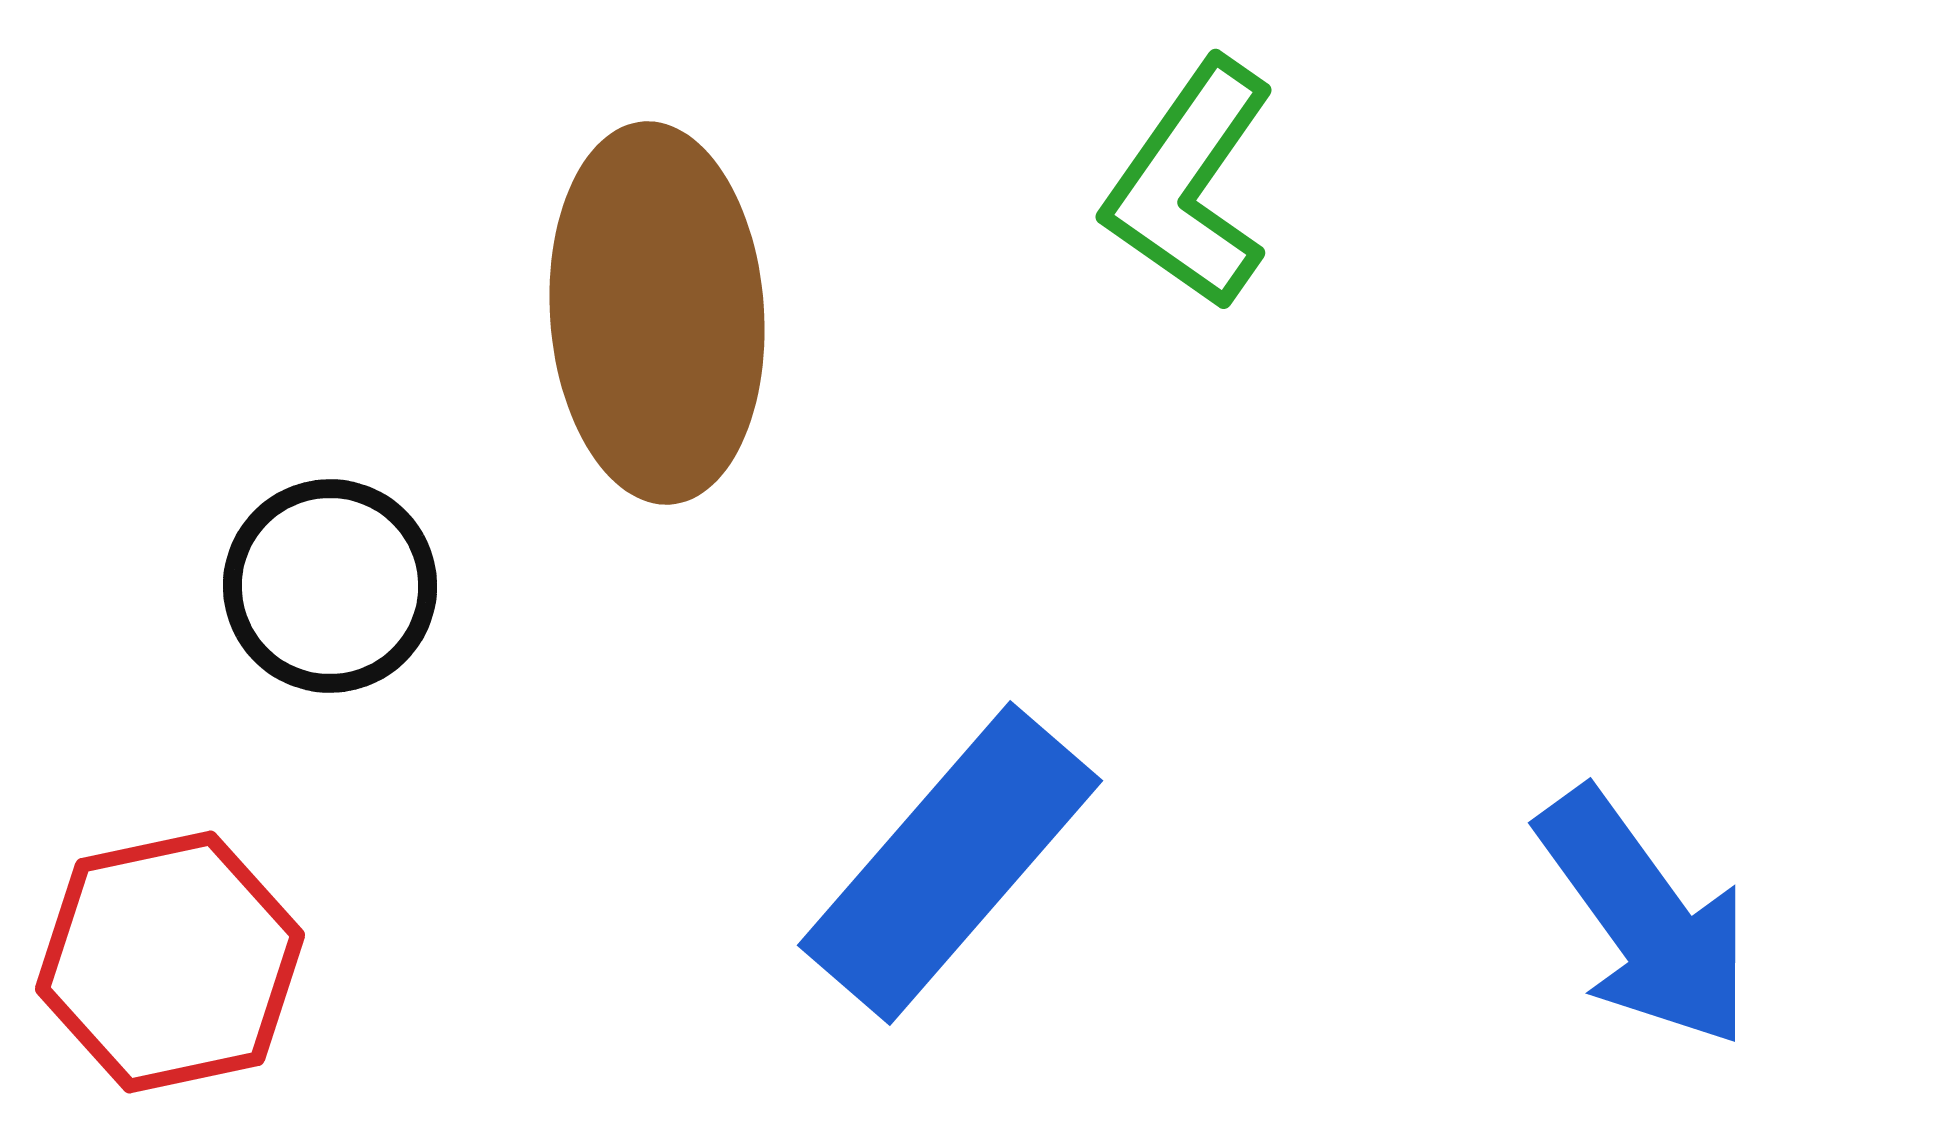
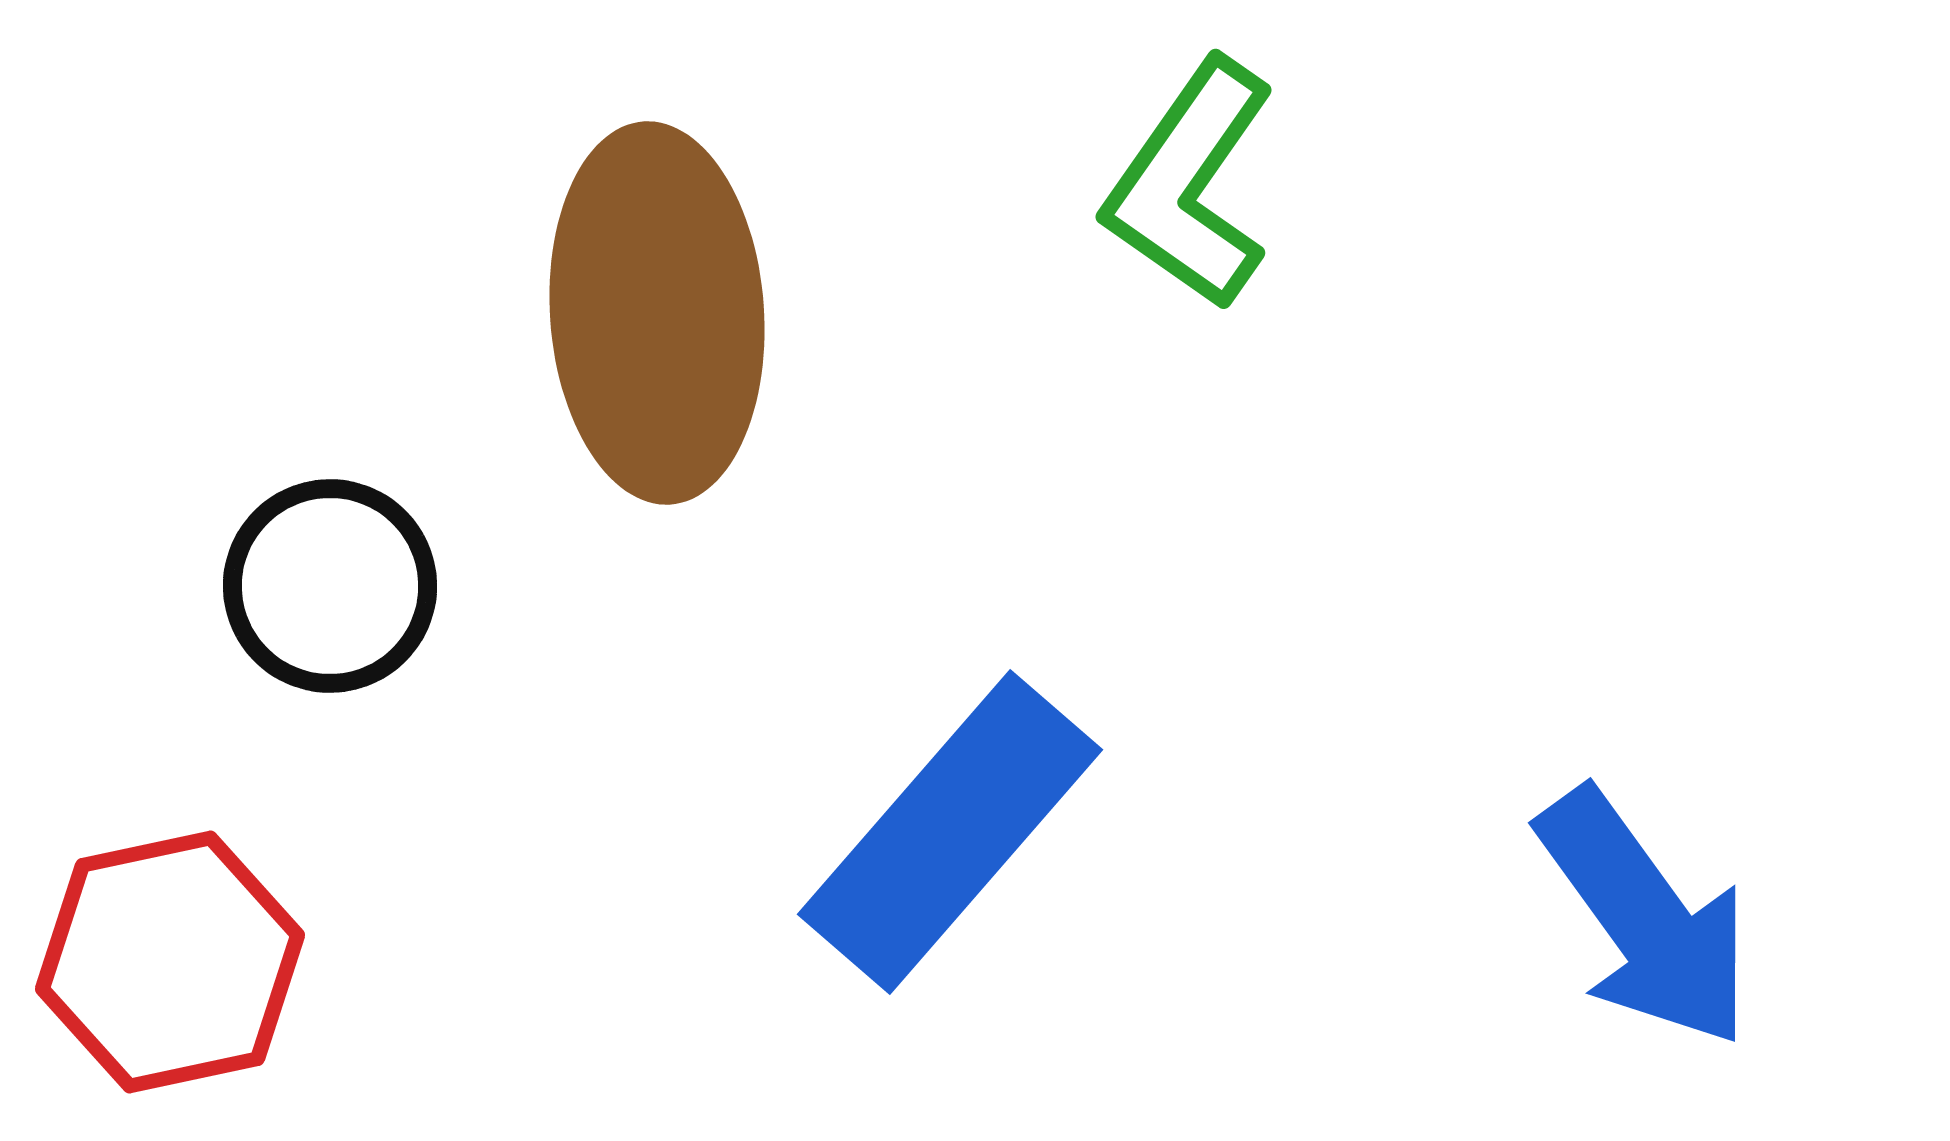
blue rectangle: moved 31 px up
